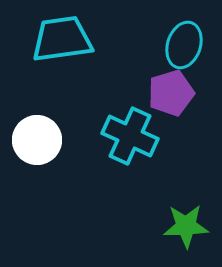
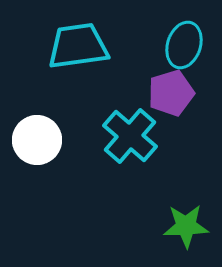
cyan trapezoid: moved 16 px right, 7 px down
cyan cross: rotated 16 degrees clockwise
